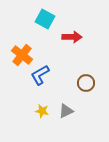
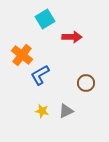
cyan square: rotated 30 degrees clockwise
